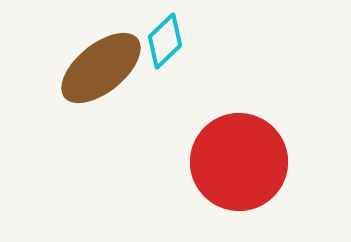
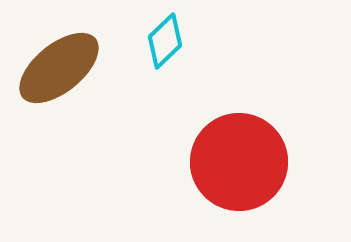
brown ellipse: moved 42 px left
